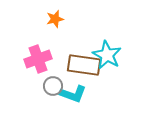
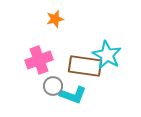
pink cross: moved 1 px right, 1 px down
brown rectangle: moved 1 px right, 1 px down
cyan L-shape: moved 1 px down
